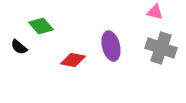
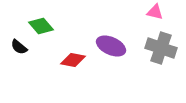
purple ellipse: rotated 52 degrees counterclockwise
